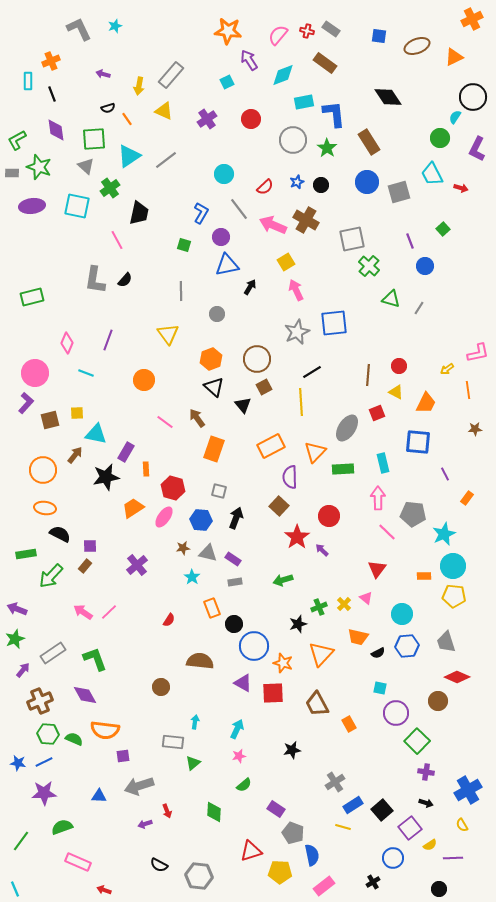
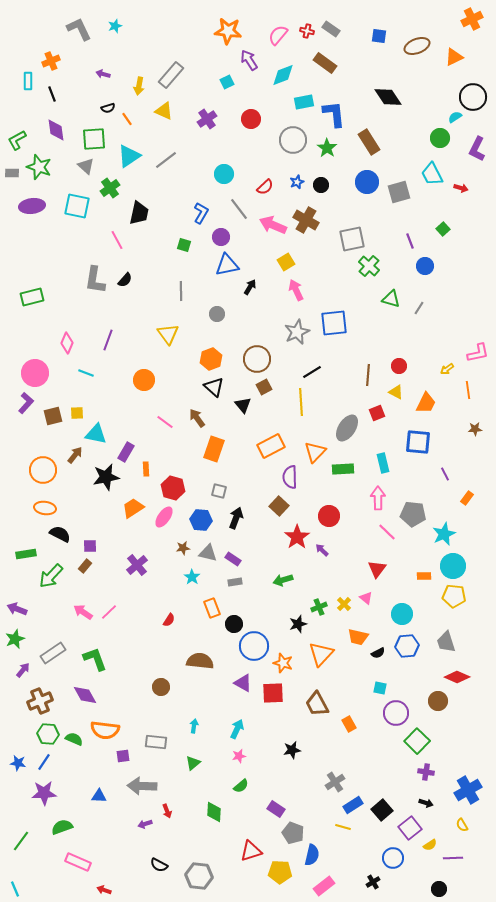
cyan semicircle at (455, 117): rotated 24 degrees clockwise
brown square at (50, 420): moved 3 px right, 4 px up
cyan arrow at (195, 722): moved 1 px left, 4 px down
gray rectangle at (173, 742): moved 17 px left
blue line at (44, 762): rotated 30 degrees counterclockwise
green semicircle at (244, 785): moved 3 px left, 1 px down
gray arrow at (139, 786): moved 3 px right; rotated 20 degrees clockwise
blue semicircle at (312, 855): rotated 25 degrees clockwise
